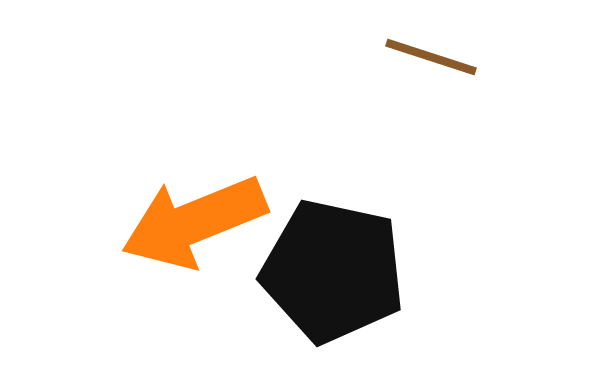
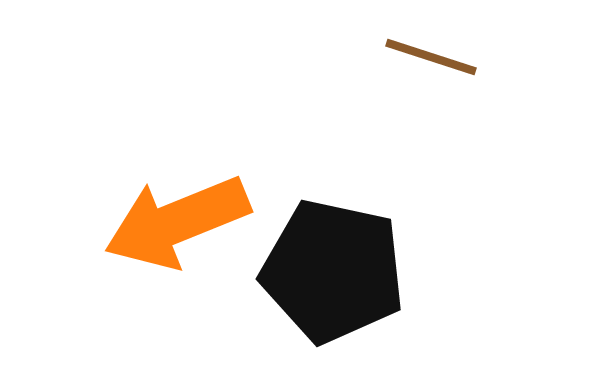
orange arrow: moved 17 px left
